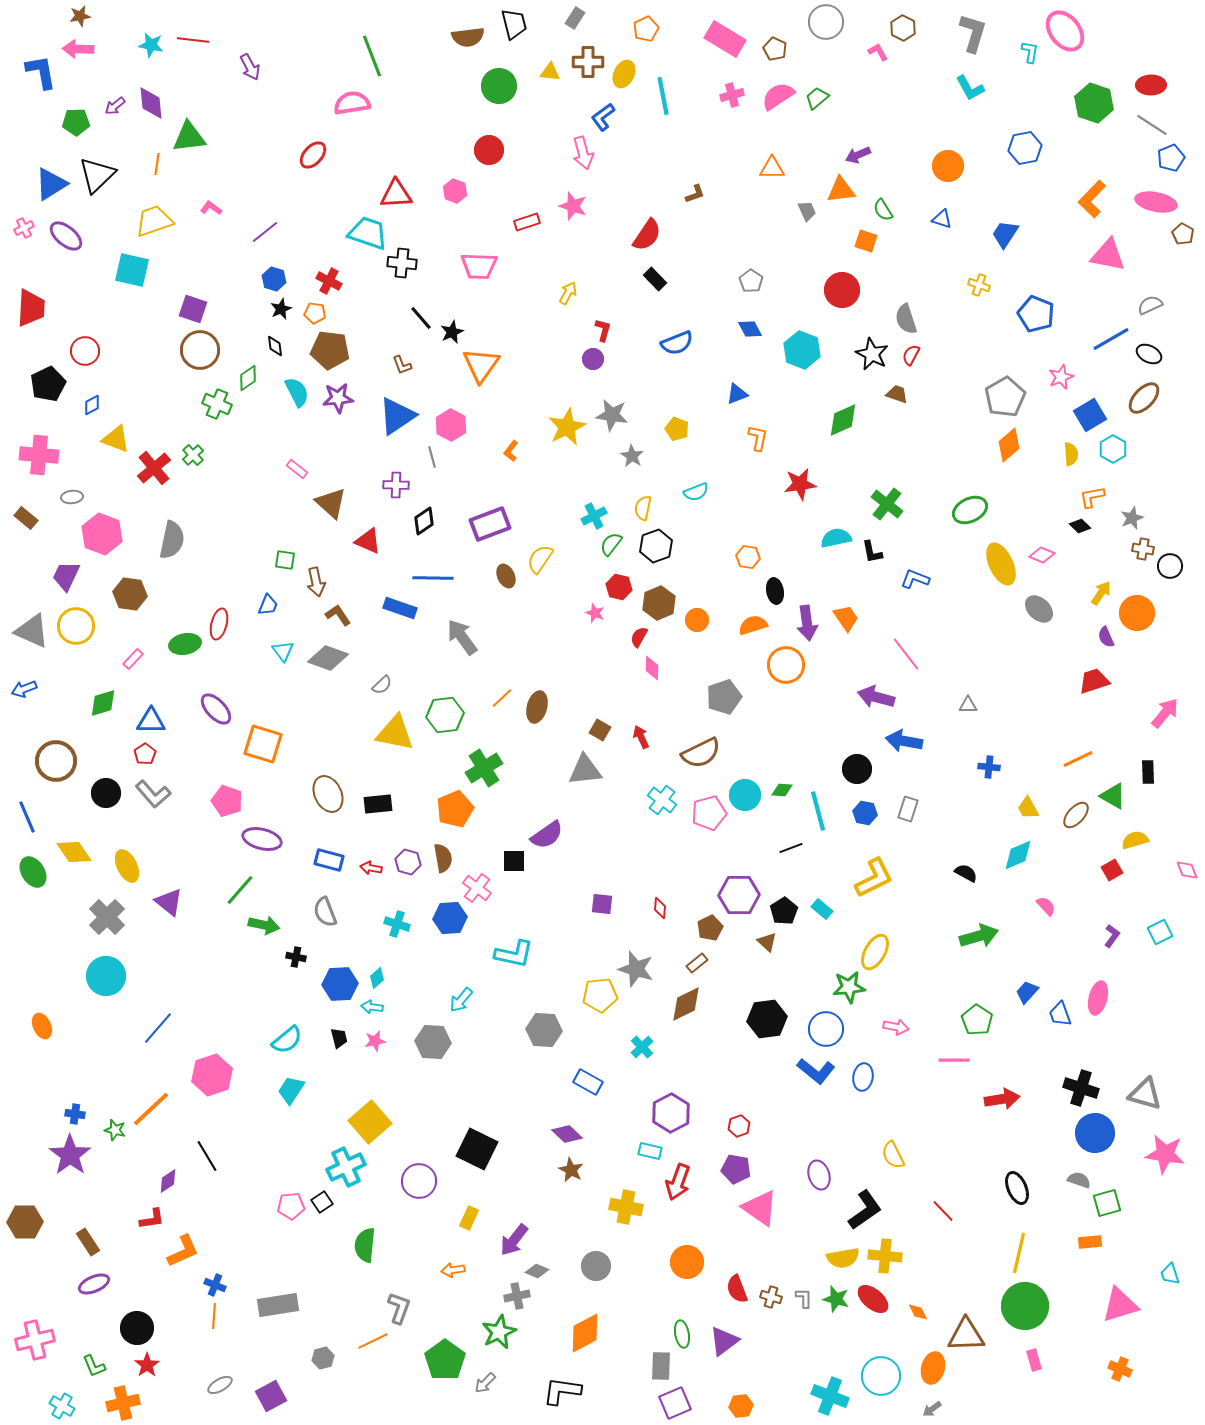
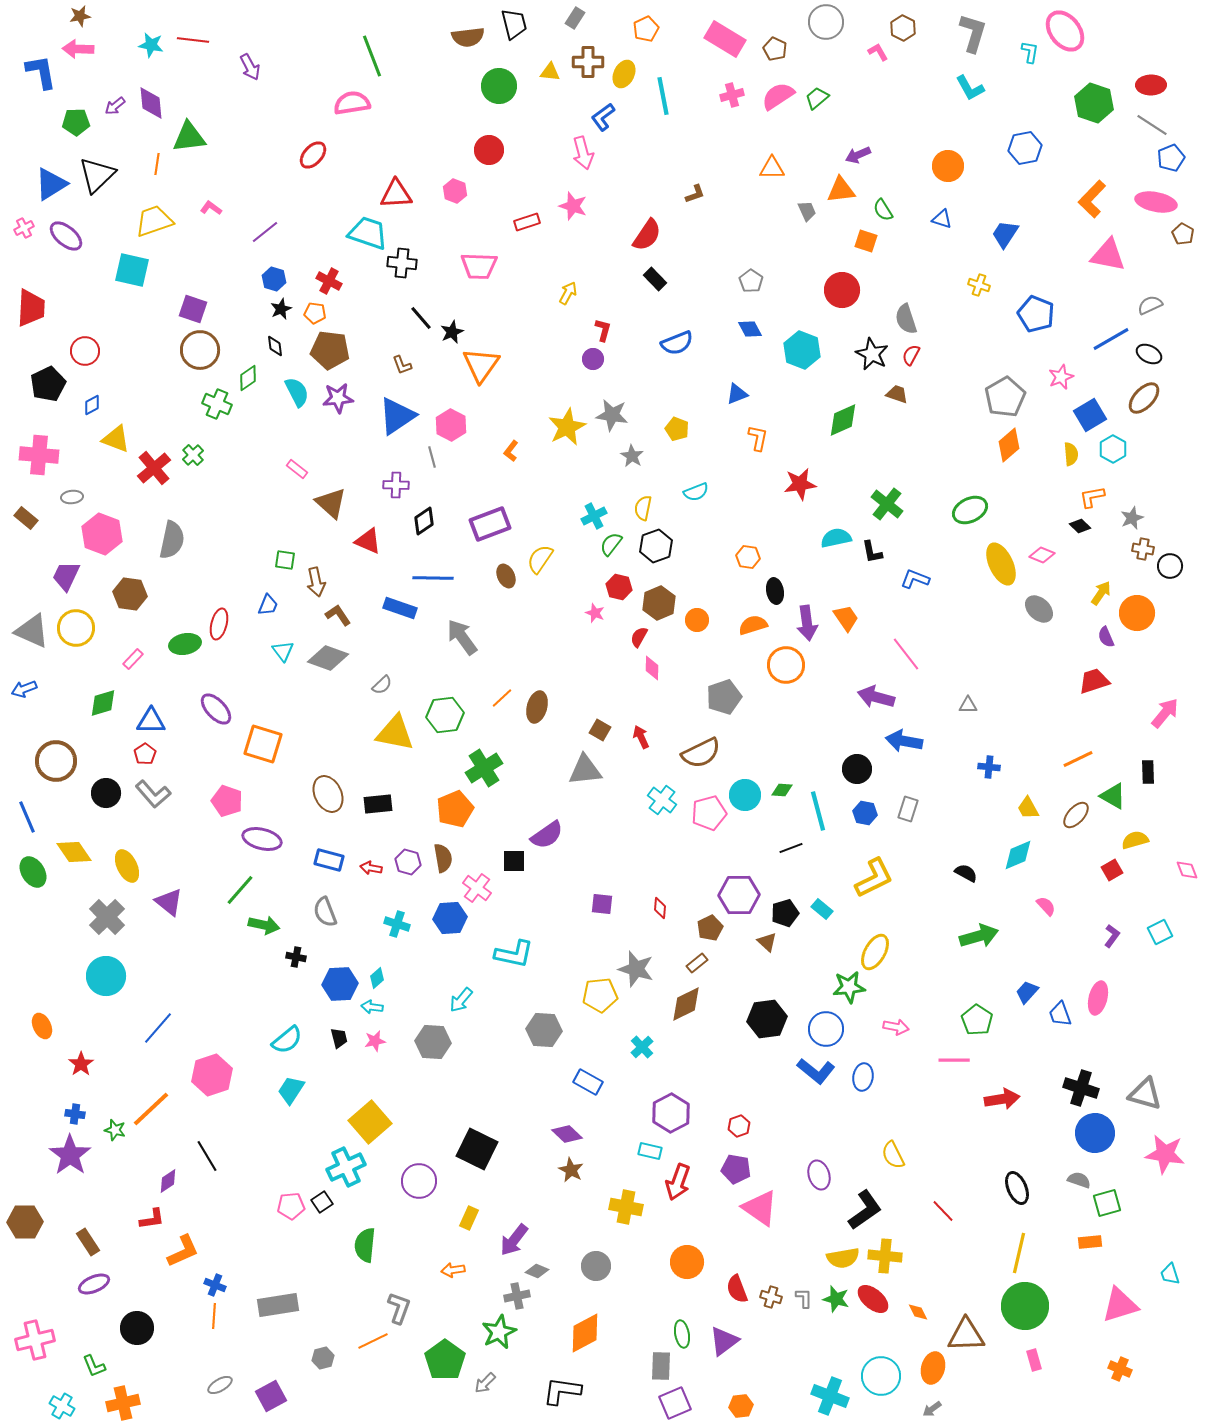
yellow circle at (76, 626): moved 2 px down
black pentagon at (784, 911): moved 1 px right, 2 px down; rotated 16 degrees clockwise
red star at (147, 1365): moved 66 px left, 301 px up
